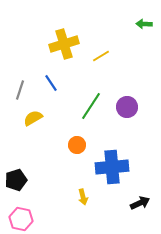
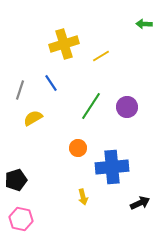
orange circle: moved 1 px right, 3 px down
